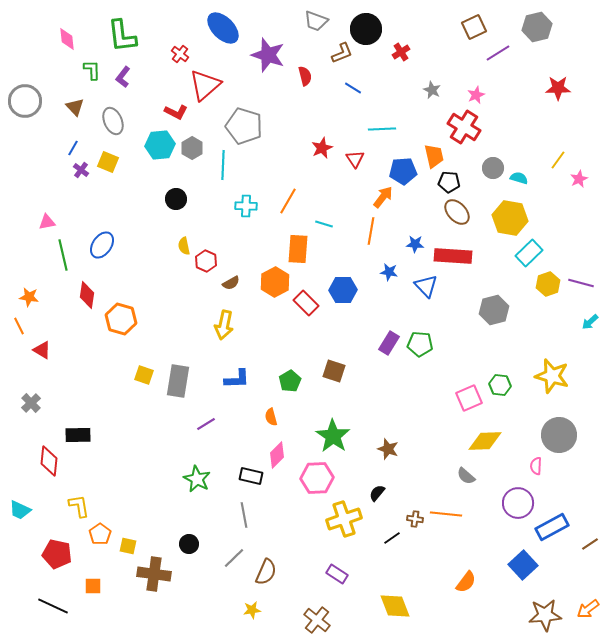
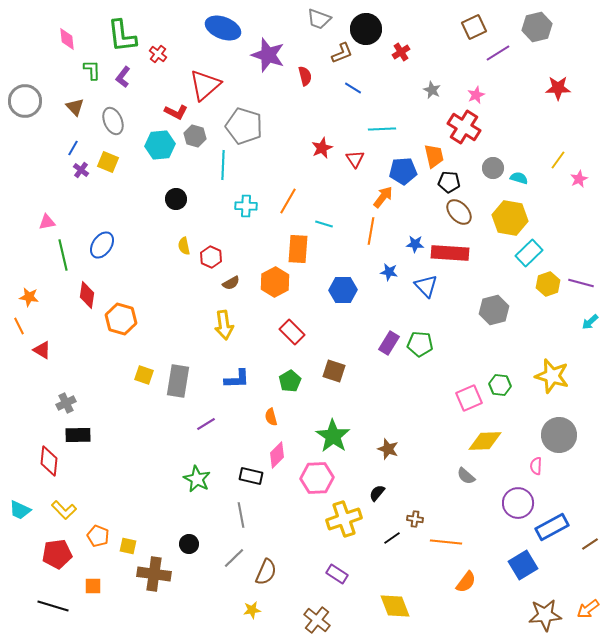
gray trapezoid at (316, 21): moved 3 px right, 2 px up
blue ellipse at (223, 28): rotated 24 degrees counterclockwise
red cross at (180, 54): moved 22 px left
gray hexagon at (192, 148): moved 3 px right, 12 px up; rotated 15 degrees counterclockwise
brown ellipse at (457, 212): moved 2 px right
red rectangle at (453, 256): moved 3 px left, 3 px up
red hexagon at (206, 261): moved 5 px right, 4 px up
red rectangle at (306, 303): moved 14 px left, 29 px down
yellow arrow at (224, 325): rotated 20 degrees counterclockwise
gray cross at (31, 403): moved 35 px right; rotated 18 degrees clockwise
yellow L-shape at (79, 506): moved 15 px left, 4 px down; rotated 145 degrees clockwise
orange line at (446, 514): moved 28 px down
gray line at (244, 515): moved 3 px left
orange pentagon at (100, 534): moved 2 px left, 2 px down; rotated 15 degrees counterclockwise
red pentagon at (57, 554): rotated 20 degrees counterclockwise
blue square at (523, 565): rotated 12 degrees clockwise
black line at (53, 606): rotated 8 degrees counterclockwise
